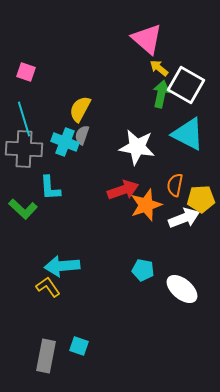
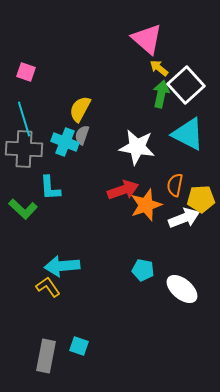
white square: rotated 18 degrees clockwise
